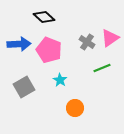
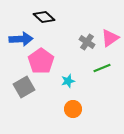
blue arrow: moved 2 px right, 5 px up
pink pentagon: moved 8 px left, 11 px down; rotated 15 degrees clockwise
cyan star: moved 8 px right, 1 px down; rotated 24 degrees clockwise
orange circle: moved 2 px left, 1 px down
